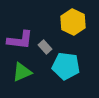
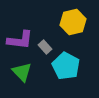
yellow hexagon: rotated 20 degrees clockwise
cyan pentagon: rotated 20 degrees clockwise
green triangle: rotated 50 degrees counterclockwise
